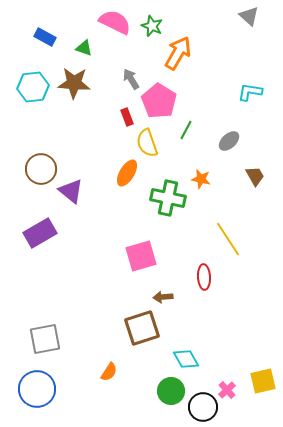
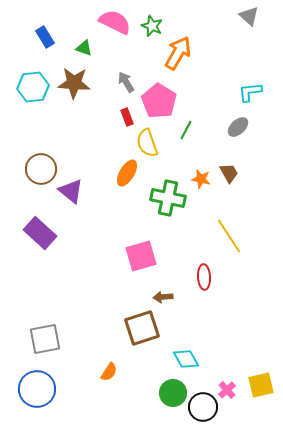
blue rectangle: rotated 30 degrees clockwise
gray arrow: moved 5 px left, 3 px down
cyan L-shape: rotated 15 degrees counterclockwise
gray ellipse: moved 9 px right, 14 px up
brown trapezoid: moved 26 px left, 3 px up
purple rectangle: rotated 72 degrees clockwise
yellow line: moved 1 px right, 3 px up
yellow square: moved 2 px left, 4 px down
green circle: moved 2 px right, 2 px down
